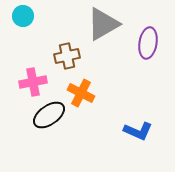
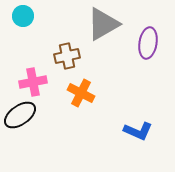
black ellipse: moved 29 px left
